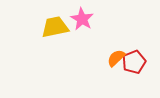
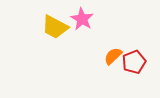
yellow trapezoid: rotated 140 degrees counterclockwise
orange semicircle: moved 3 px left, 2 px up
